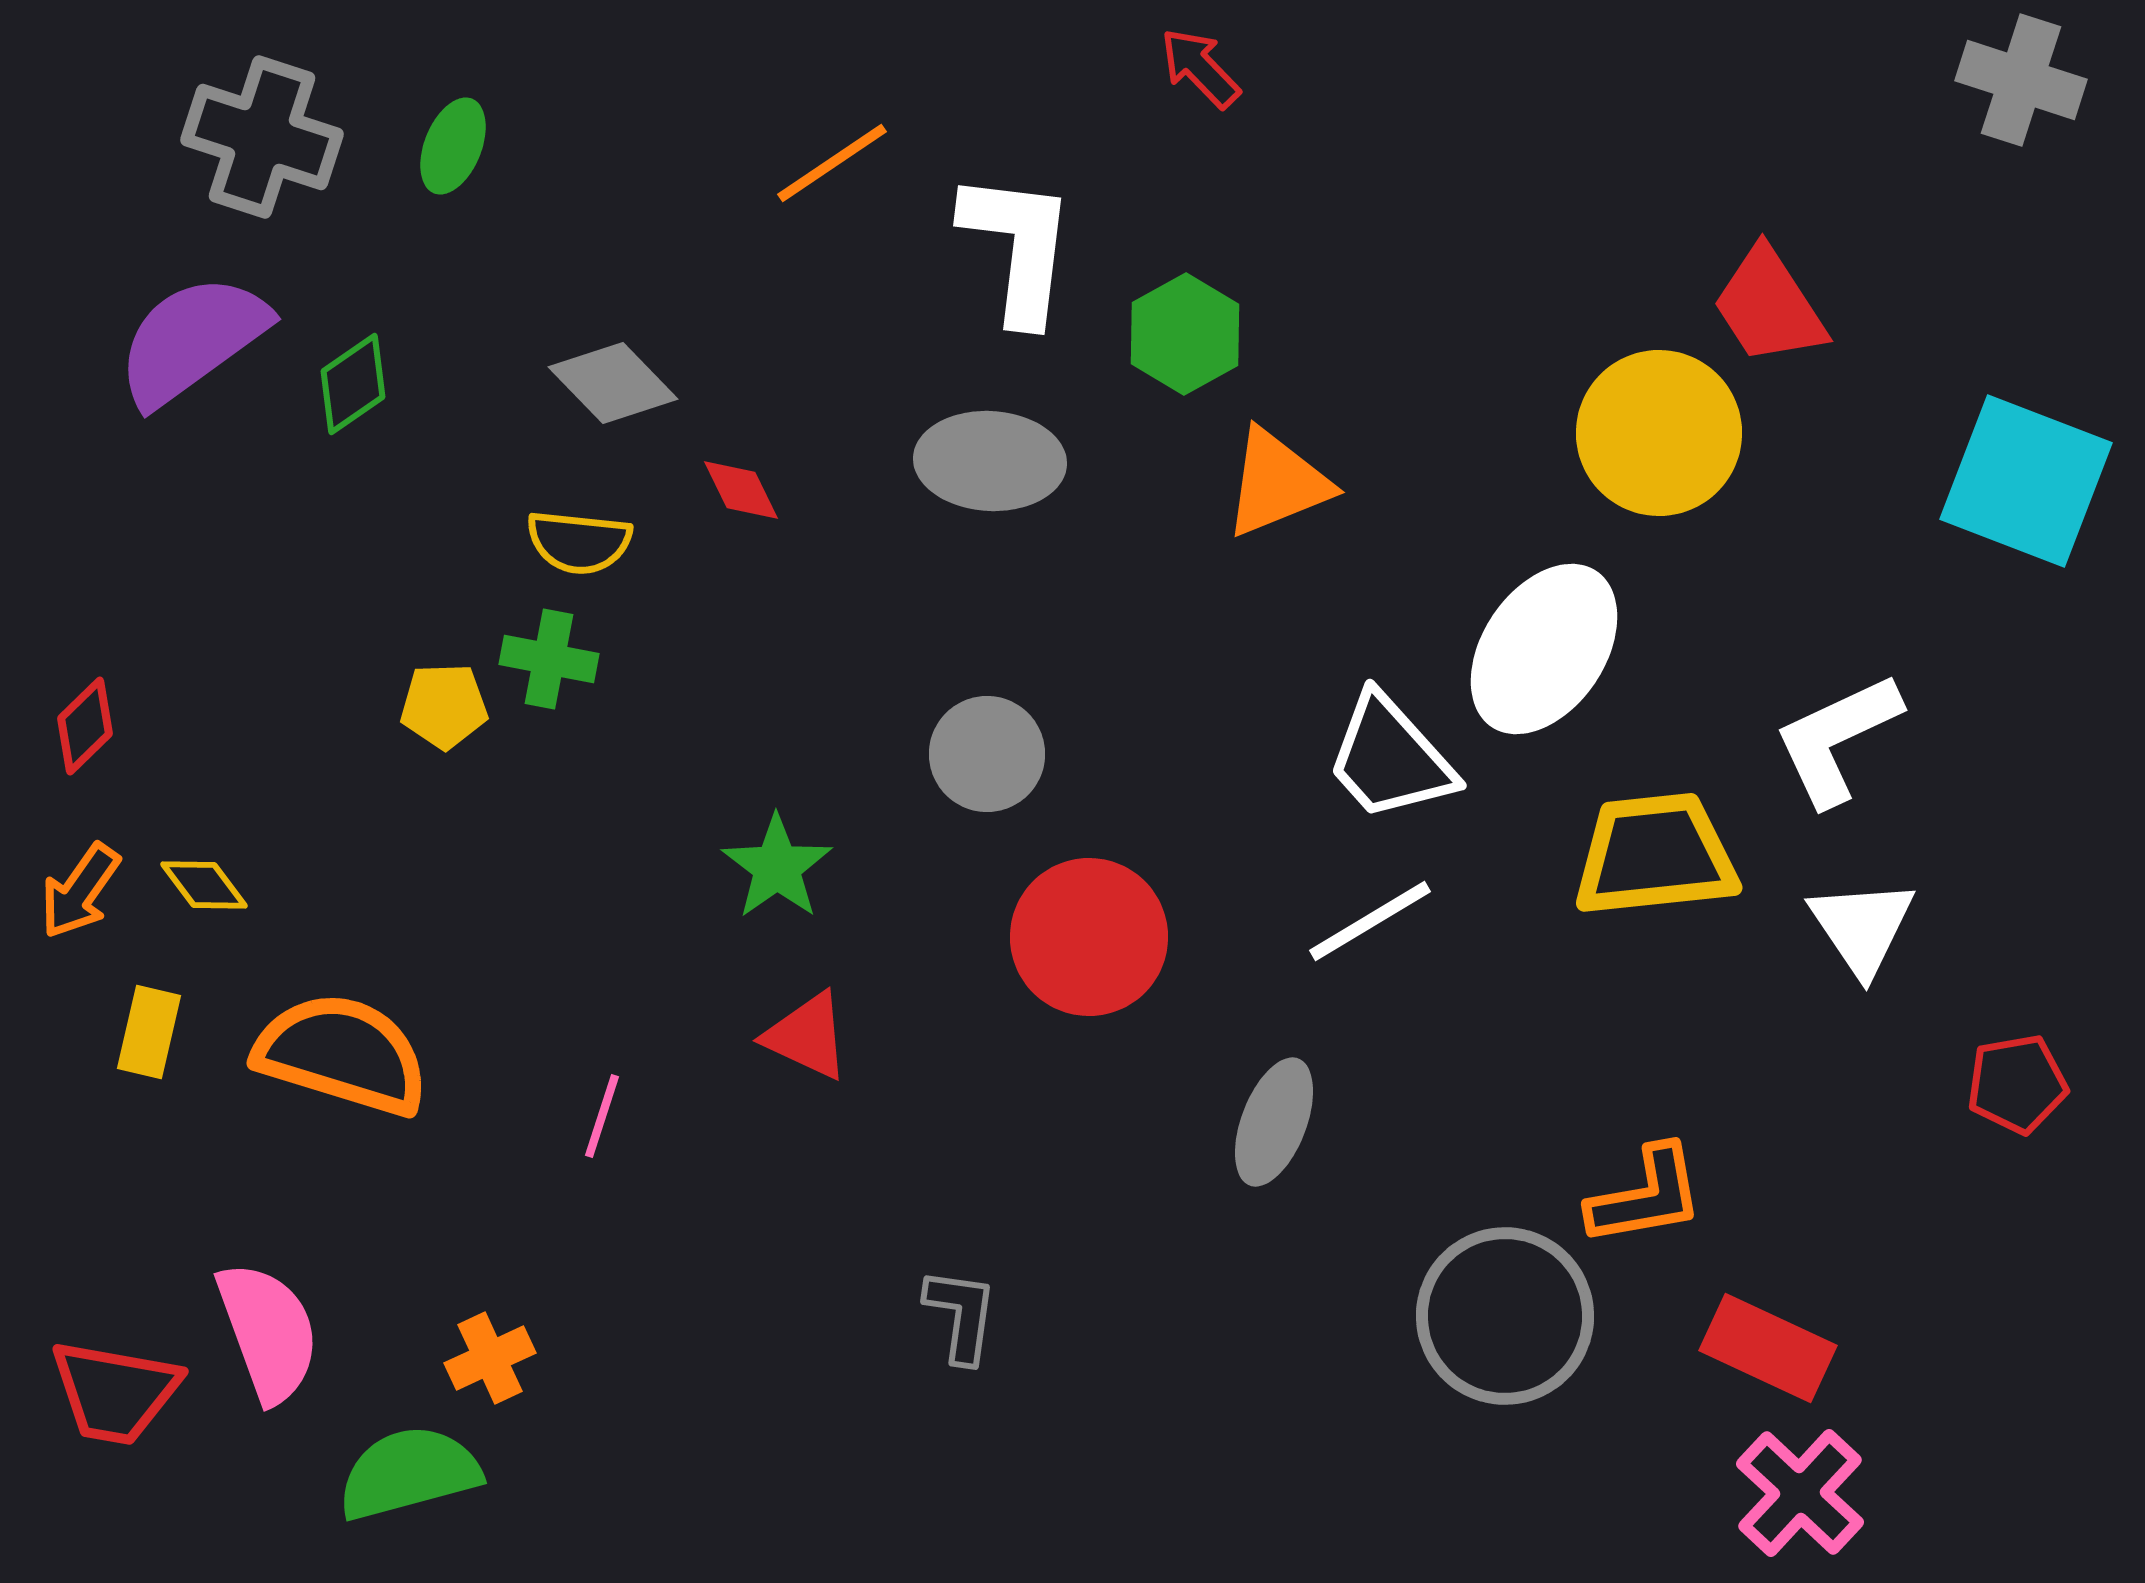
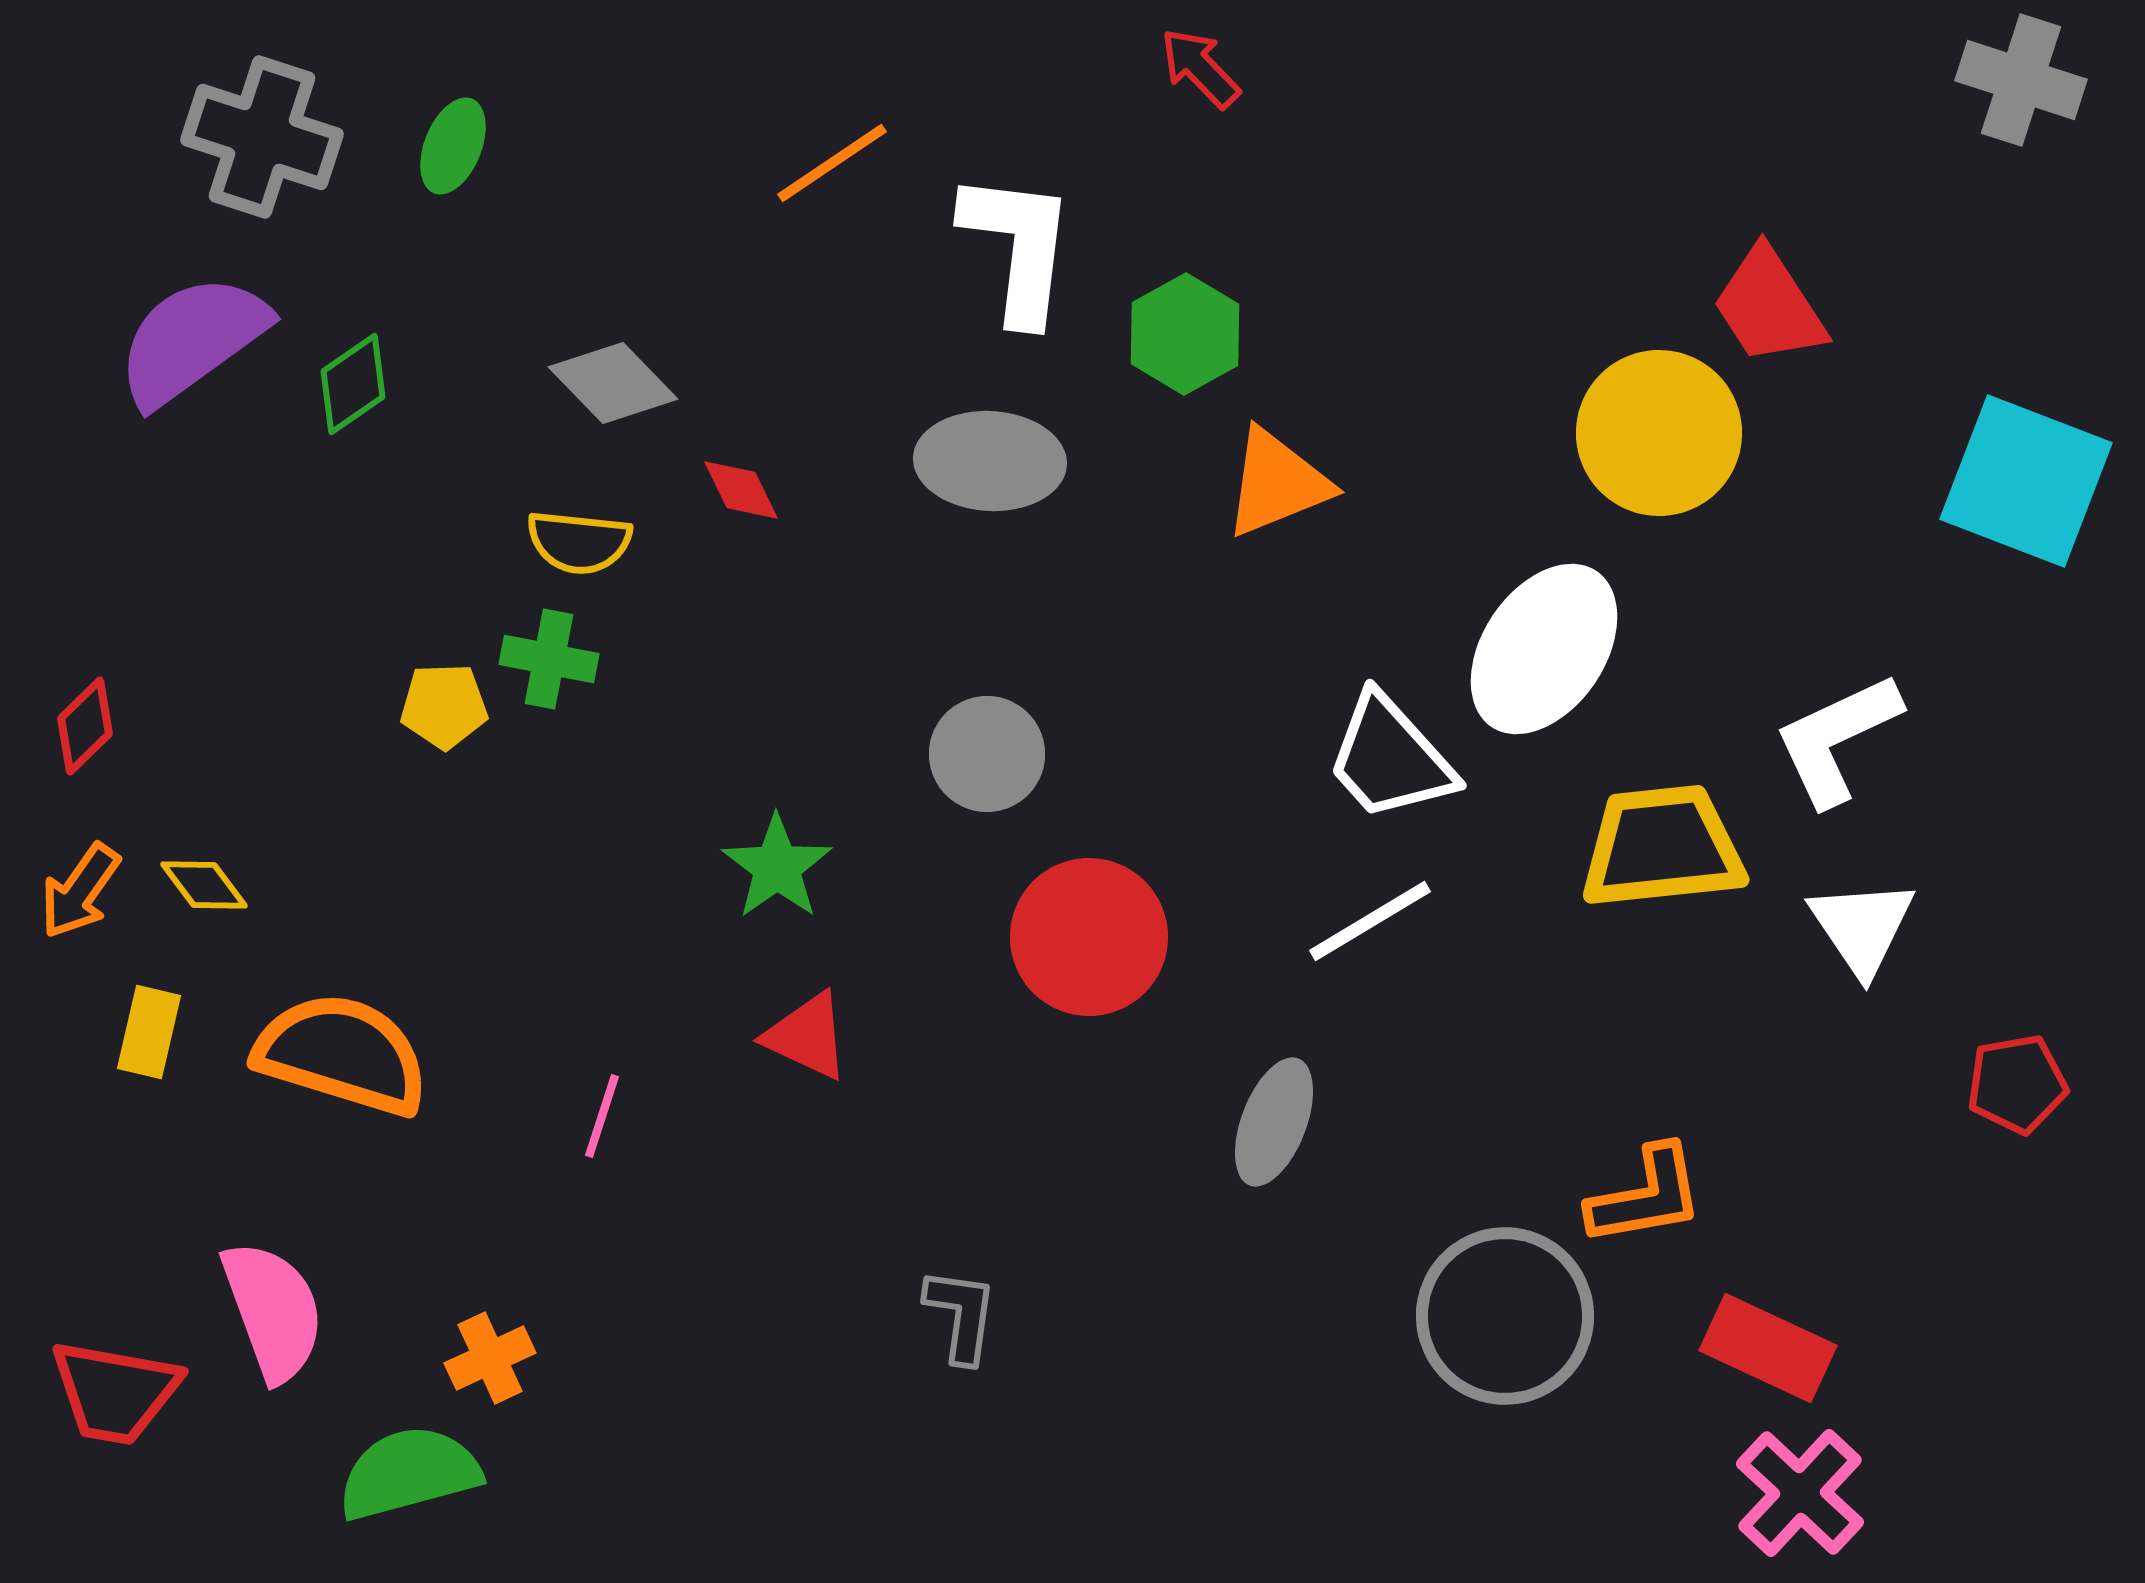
yellow trapezoid at (1655, 855): moved 7 px right, 8 px up
pink semicircle at (268, 1332): moved 5 px right, 21 px up
